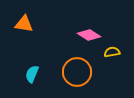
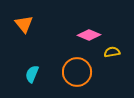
orange triangle: rotated 42 degrees clockwise
pink diamond: rotated 10 degrees counterclockwise
